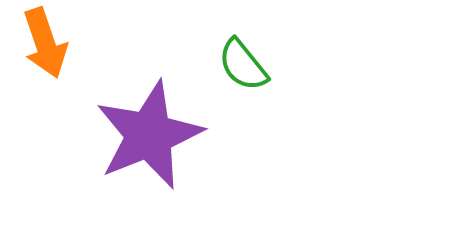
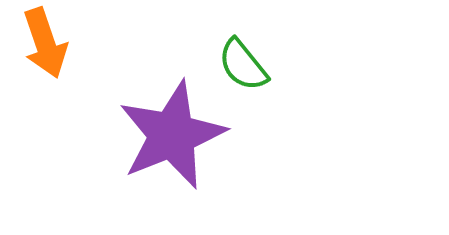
purple star: moved 23 px right
